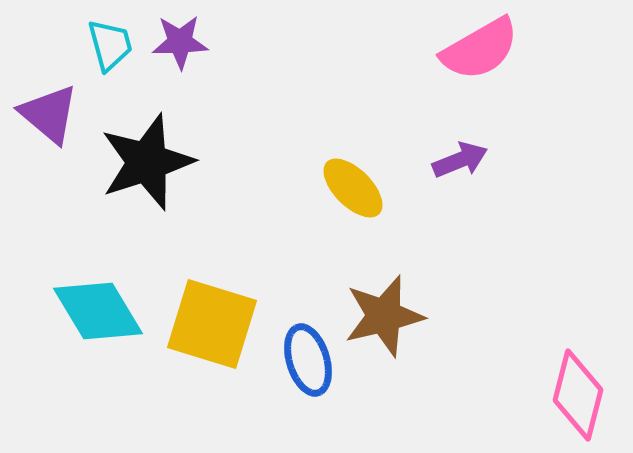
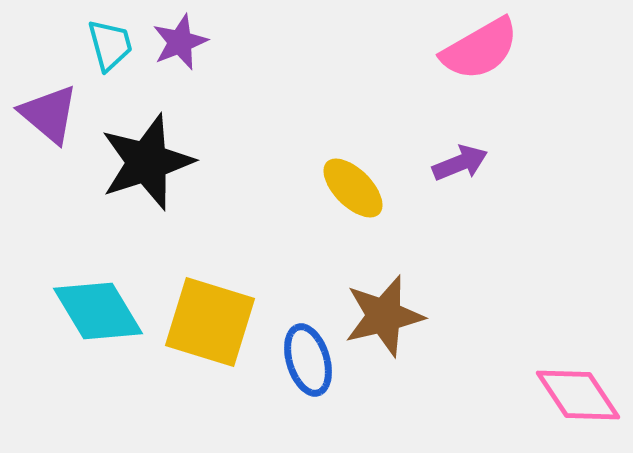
purple star: rotated 20 degrees counterclockwise
purple arrow: moved 3 px down
yellow square: moved 2 px left, 2 px up
pink diamond: rotated 48 degrees counterclockwise
